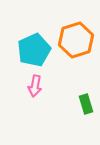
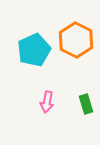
orange hexagon: rotated 16 degrees counterclockwise
pink arrow: moved 12 px right, 16 px down
